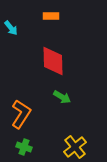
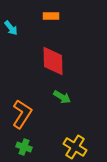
orange L-shape: moved 1 px right
yellow cross: rotated 20 degrees counterclockwise
